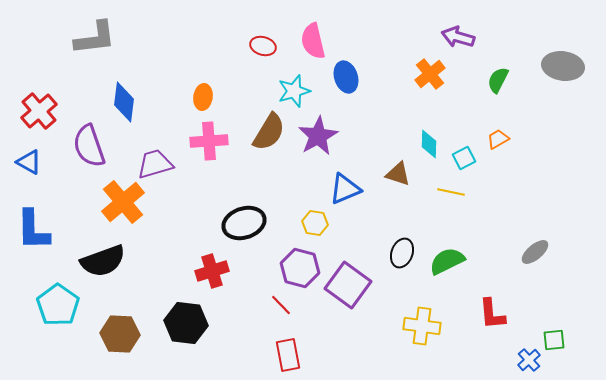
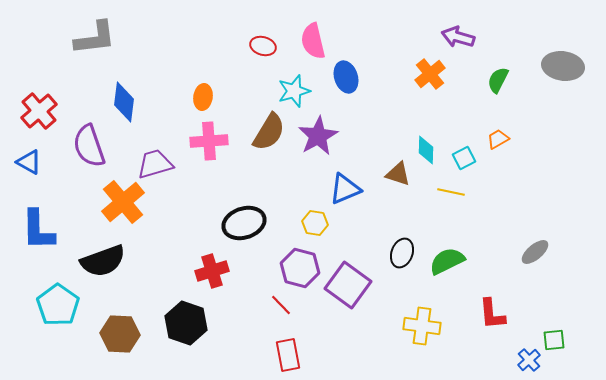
cyan diamond at (429, 144): moved 3 px left, 6 px down
blue L-shape at (33, 230): moved 5 px right
black hexagon at (186, 323): rotated 12 degrees clockwise
